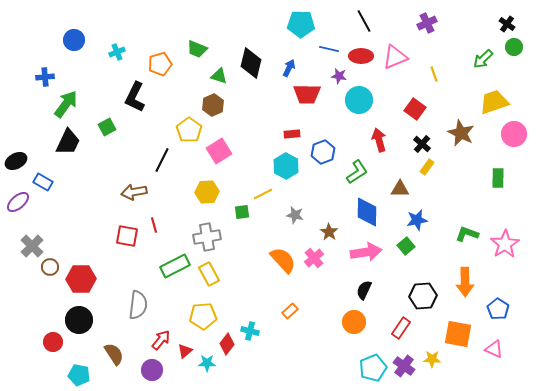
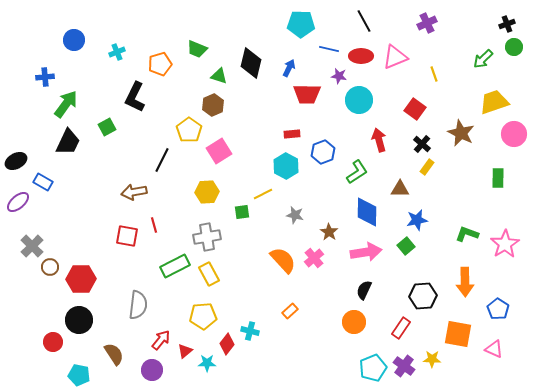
black cross at (507, 24): rotated 35 degrees clockwise
